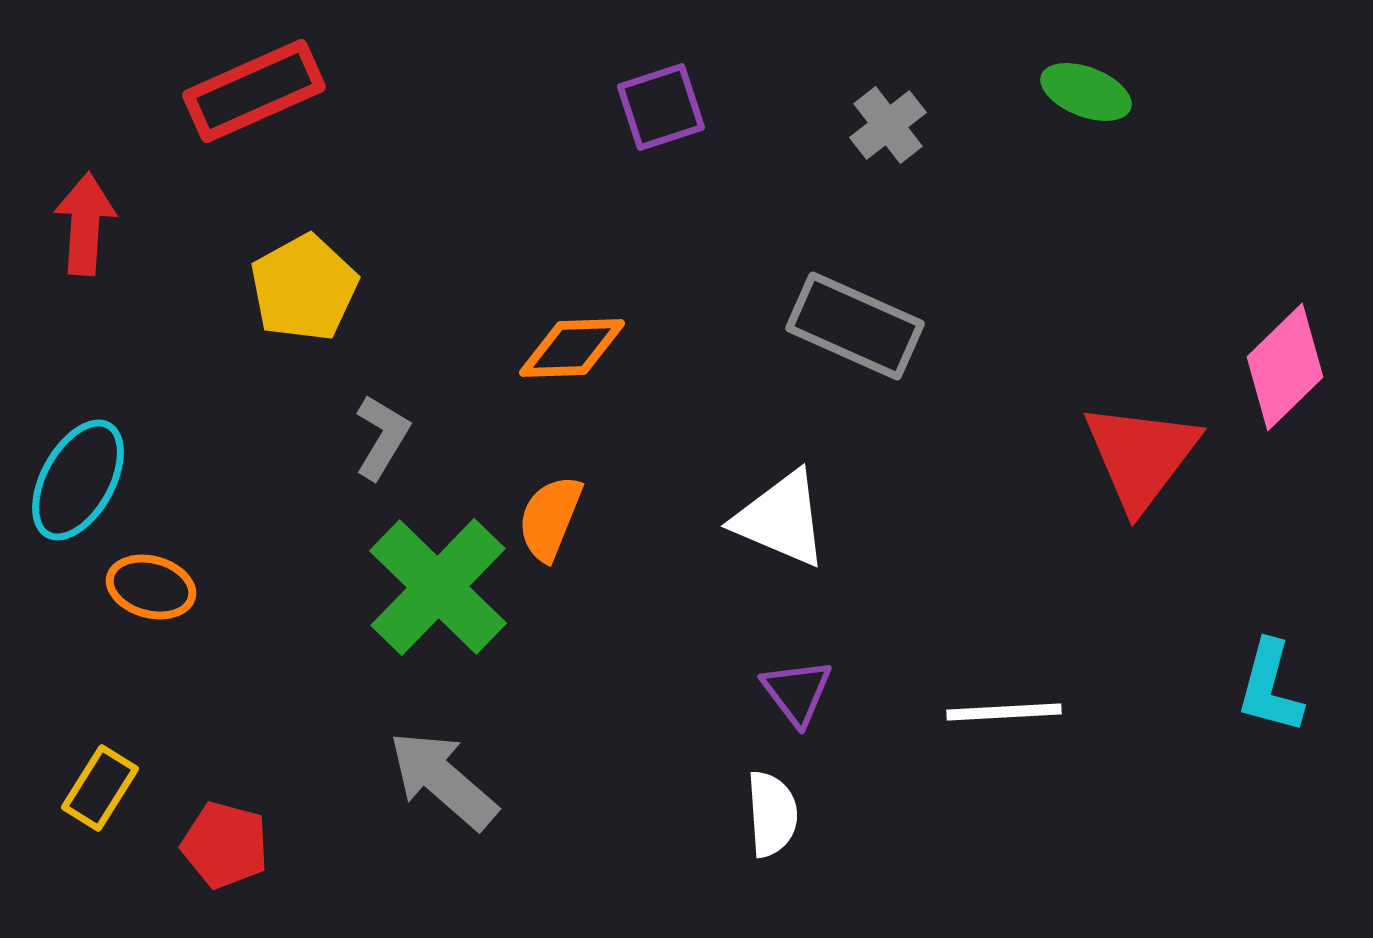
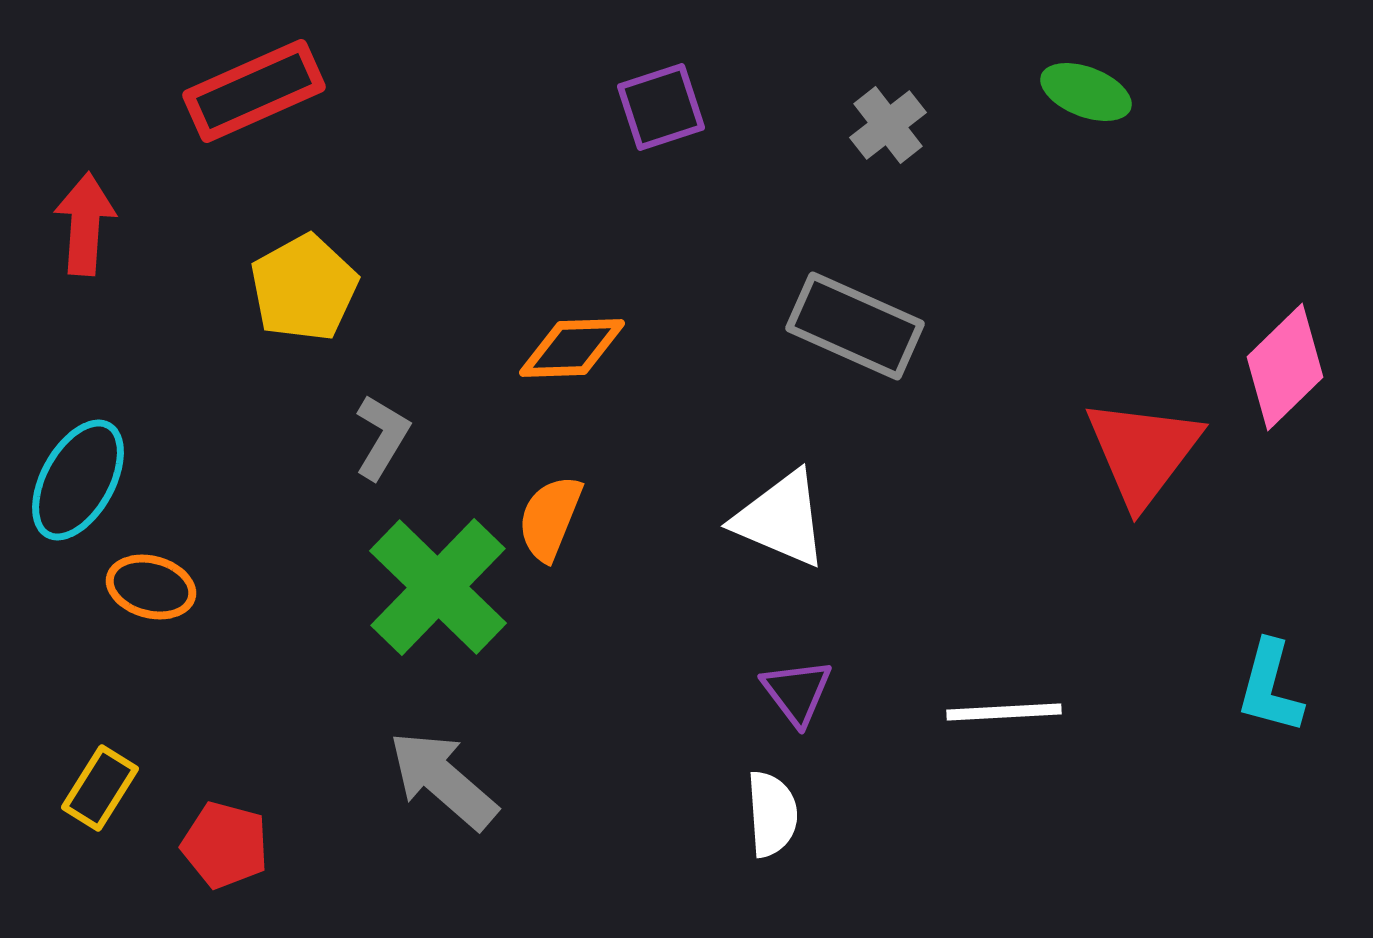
red triangle: moved 2 px right, 4 px up
